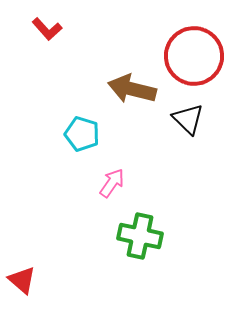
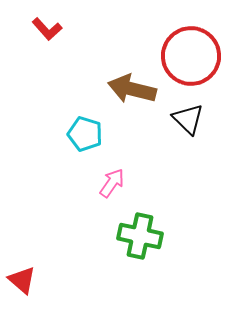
red circle: moved 3 px left
cyan pentagon: moved 3 px right
